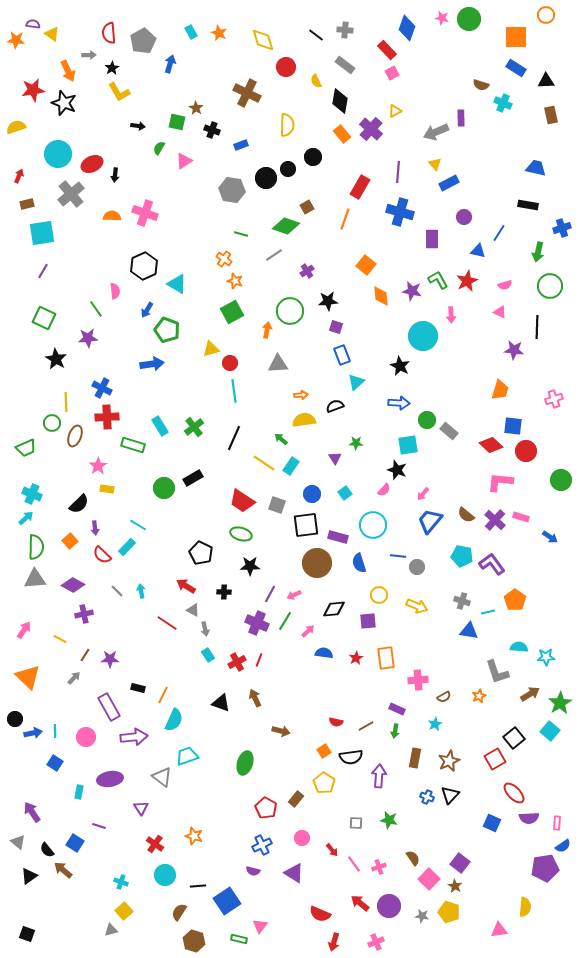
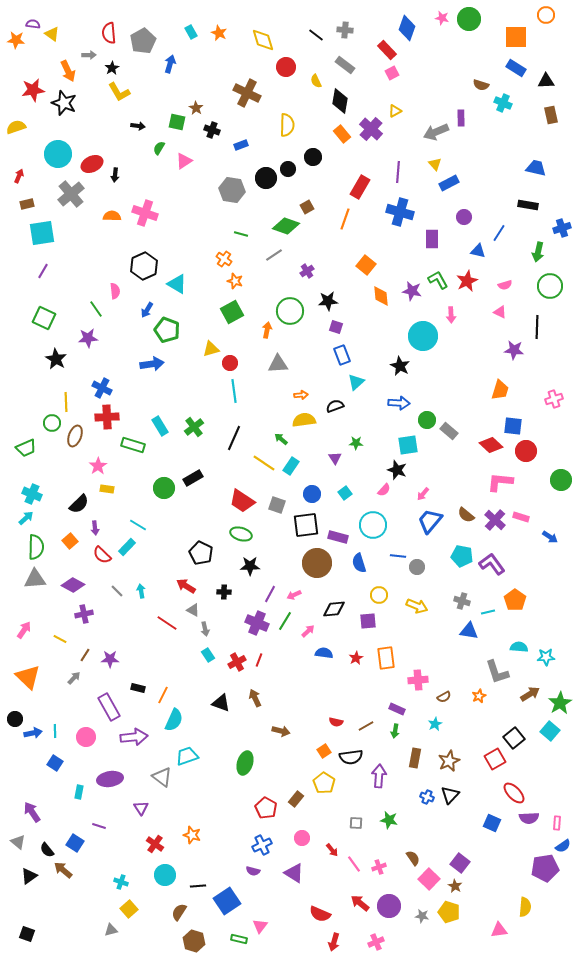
orange star at (194, 836): moved 2 px left, 1 px up
yellow square at (124, 911): moved 5 px right, 2 px up
